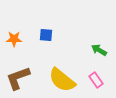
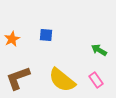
orange star: moved 2 px left; rotated 28 degrees counterclockwise
